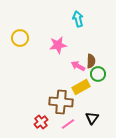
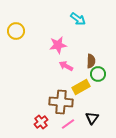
cyan arrow: rotated 140 degrees clockwise
yellow circle: moved 4 px left, 7 px up
pink arrow: moved 12 px left
